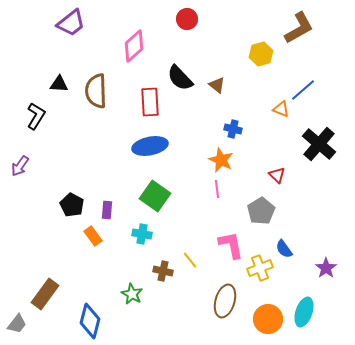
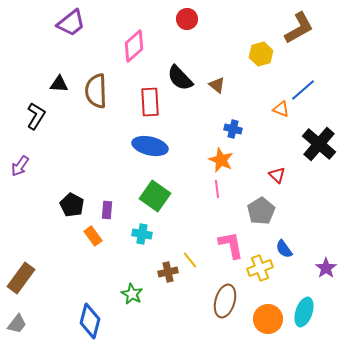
blue ellipse: rotated 24 degrees clockwise
brown cross: moved 5 px right, 1 px down; rotated 24 degrees counterclockwise
brown rectangle: moved 24 px left, 16 px up
